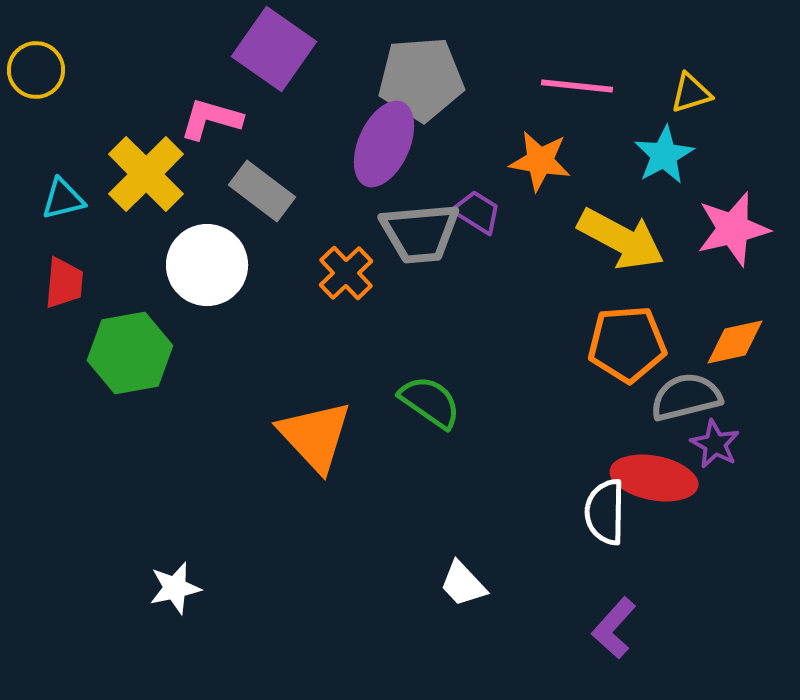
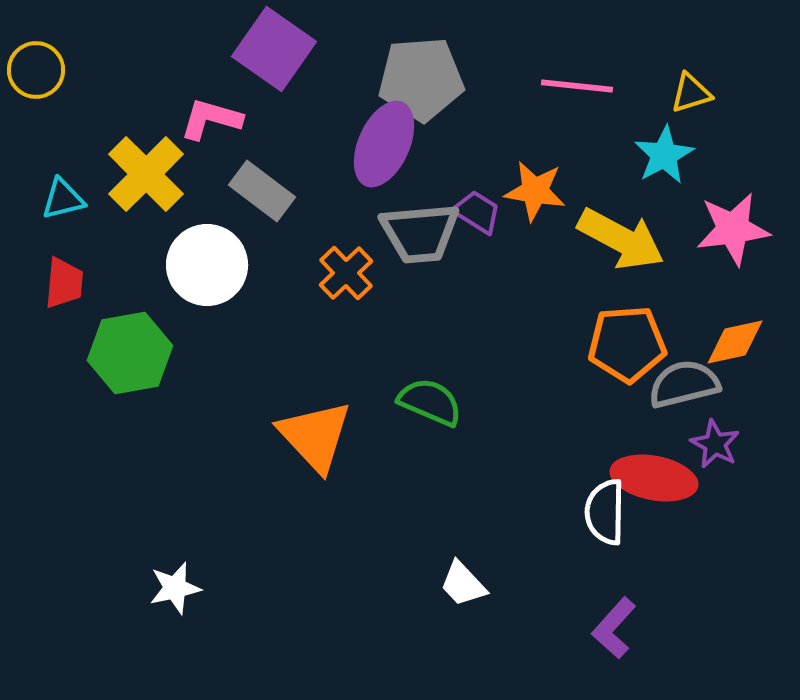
orange star: moved 5 px left, 30 px down
pink star: rotated 6 degrees clockwise
gray semicircle: moved 2 px left, 13 px up
green semicircle: rotated 12 degrees counterclockwise
